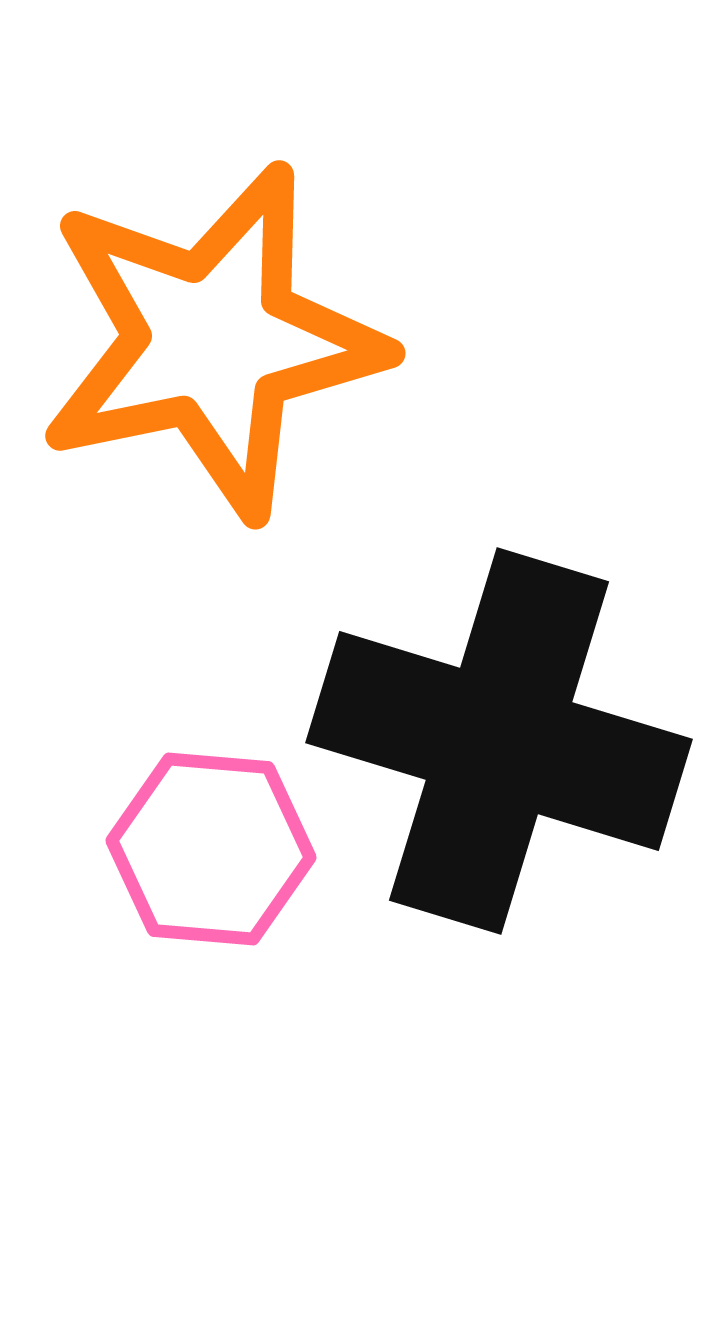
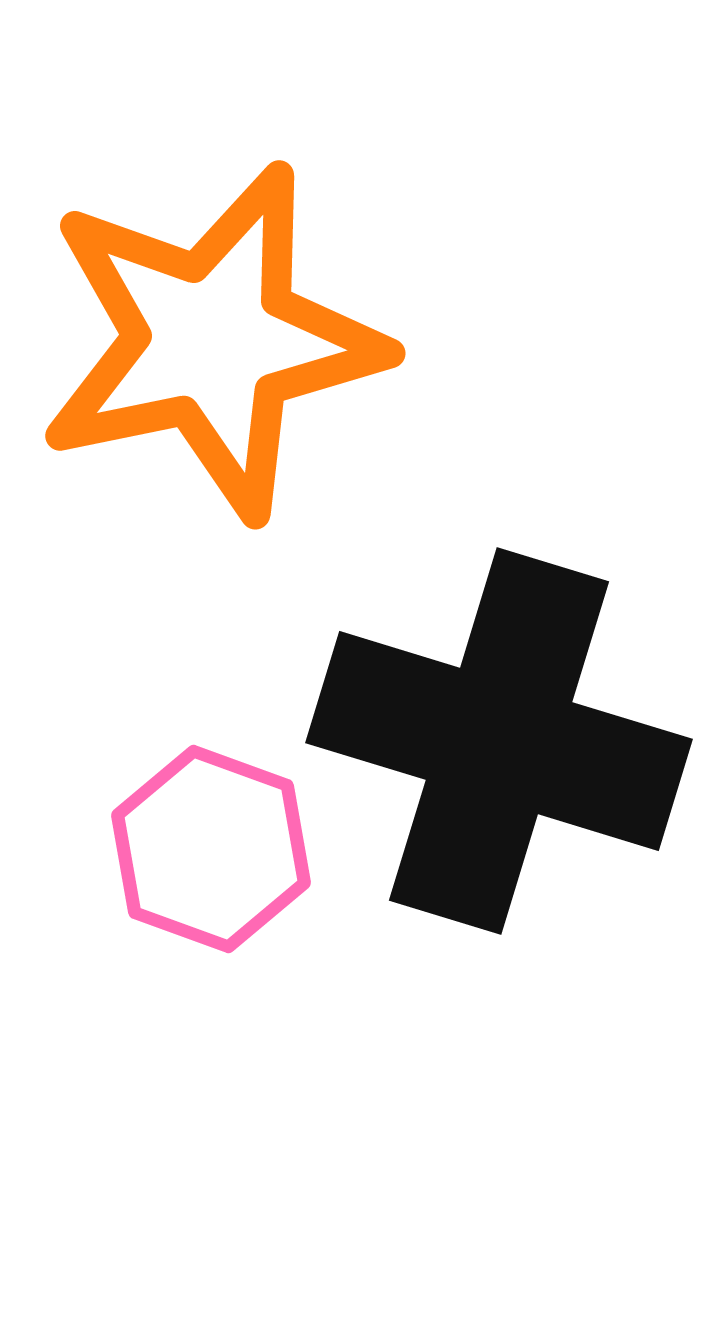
pink hexagon: rotated 15 degrees clockwise
